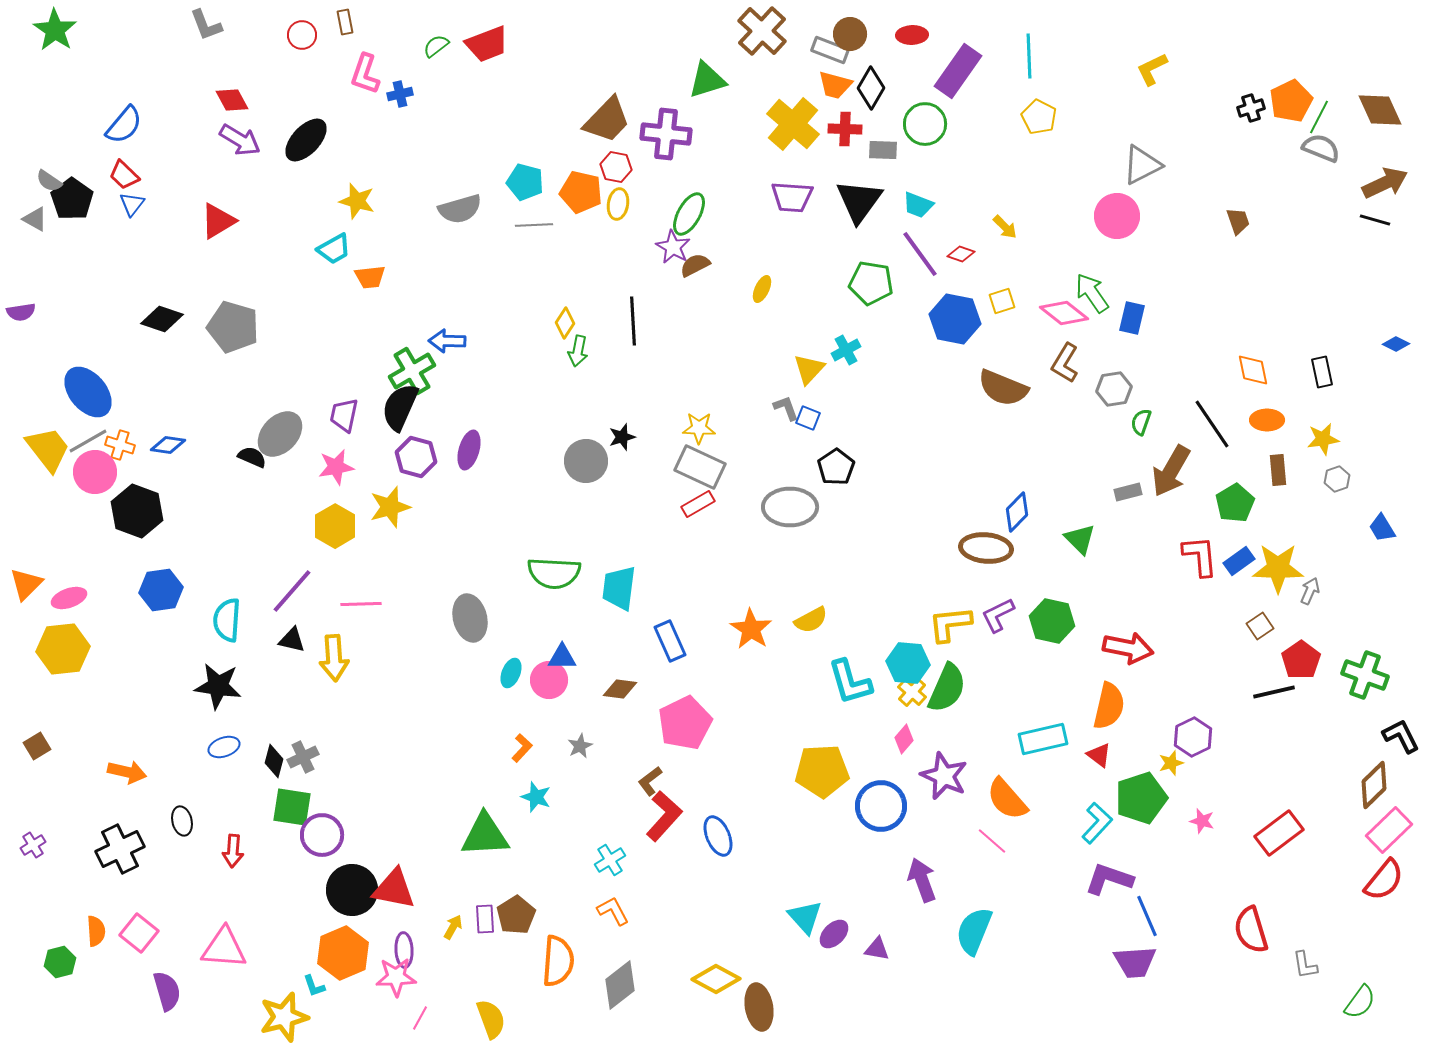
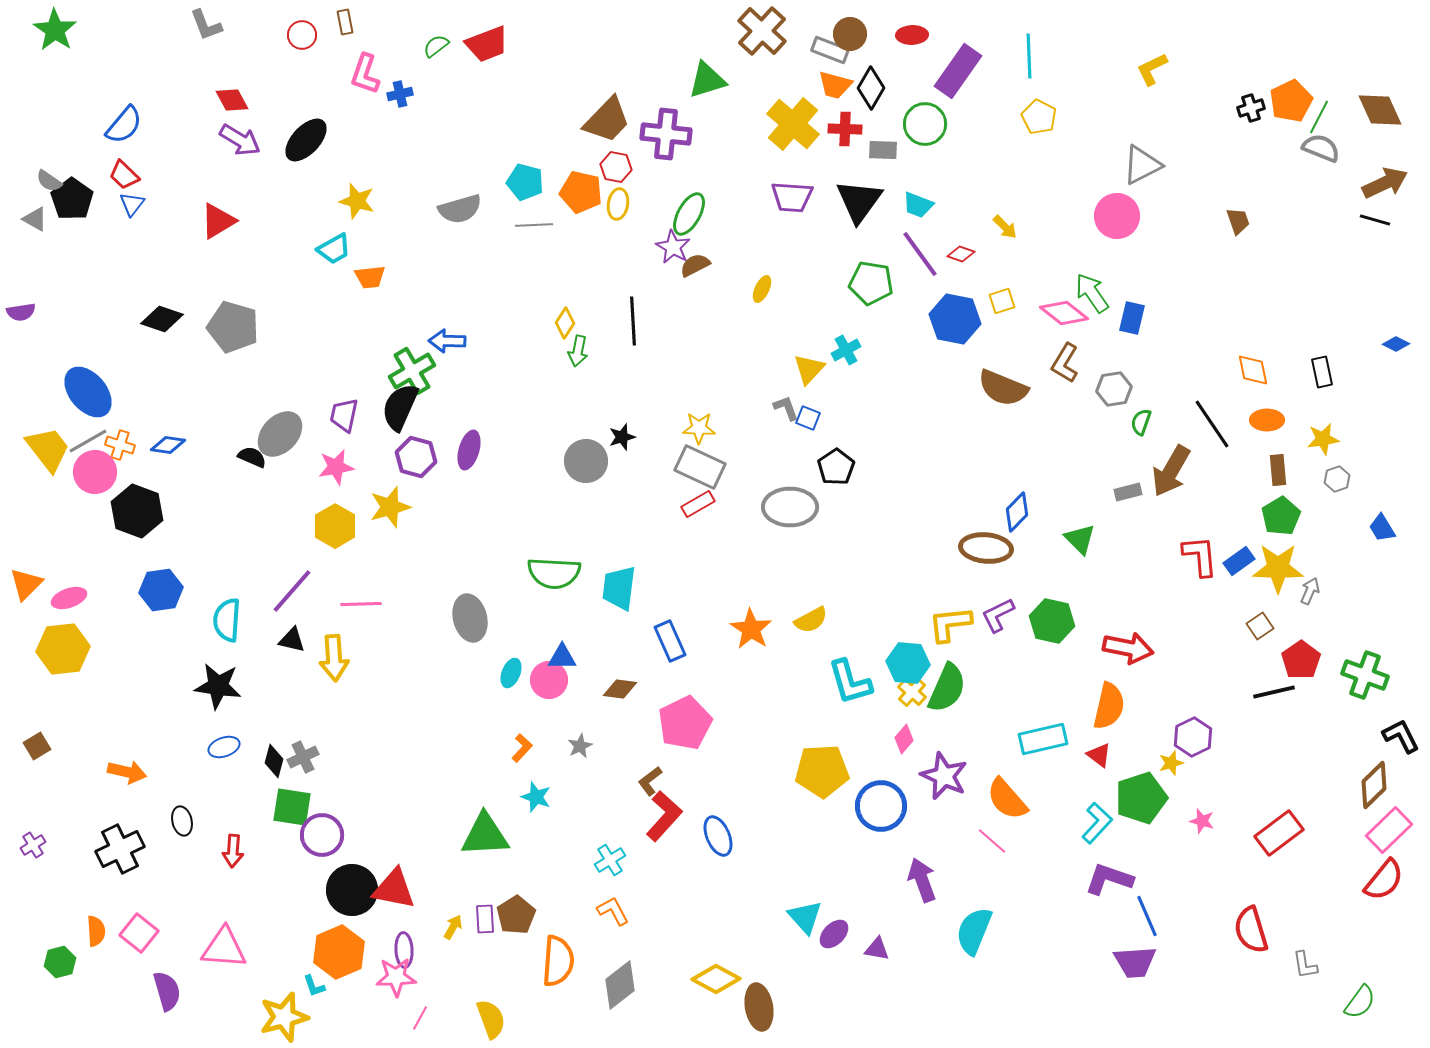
green pentagon at (1235, 503): moved 46 px right, 13 px down
orange hexagon at (343, 953): moved 4 px left, 1 px up
